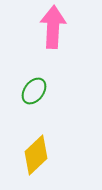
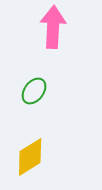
yellow diamond: moved 6 px left, 2 px down; rotated 12 degrees clockwise
